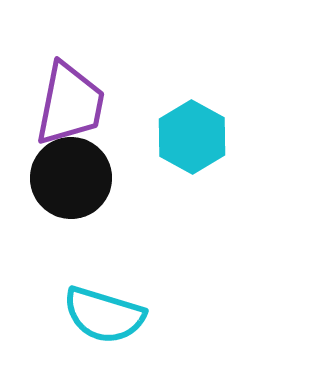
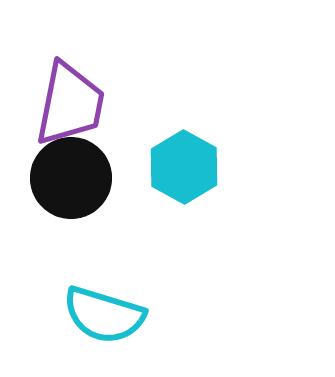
cyan hexagon: moved 8 px left, 30 px down
